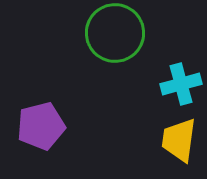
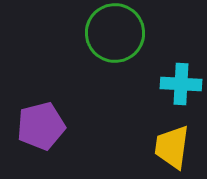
cyan cross: rotated 18 degrees clockwise
yellow trapezoid: moved 7 px left, 7 px down
